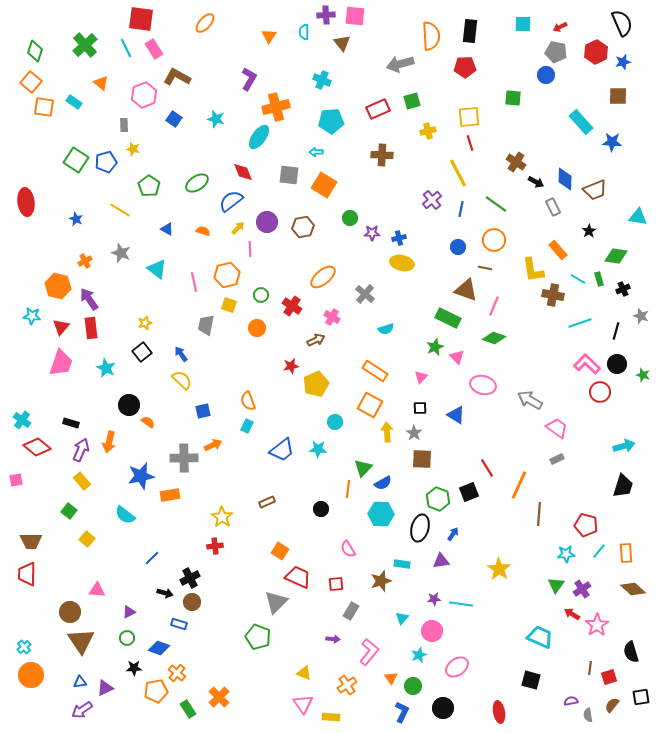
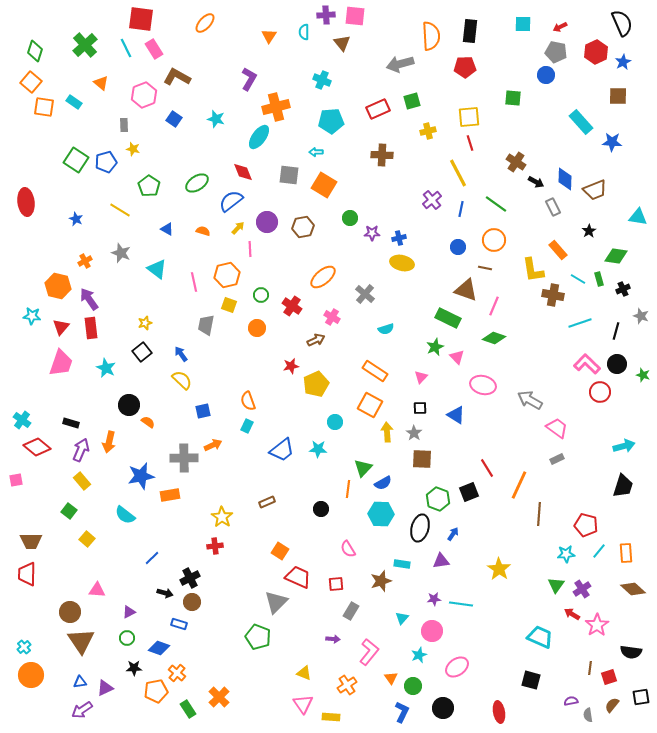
blue star at (623, 62): rotated 14 degrees counterclockwise
black semicircle at (631, 652): rotated 65 degrees counterclockwise
